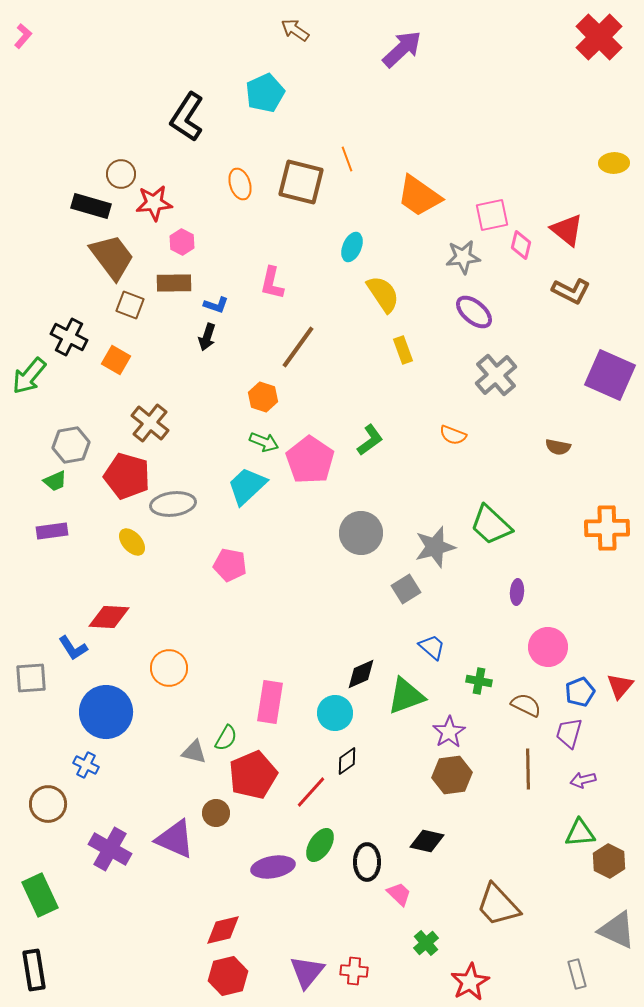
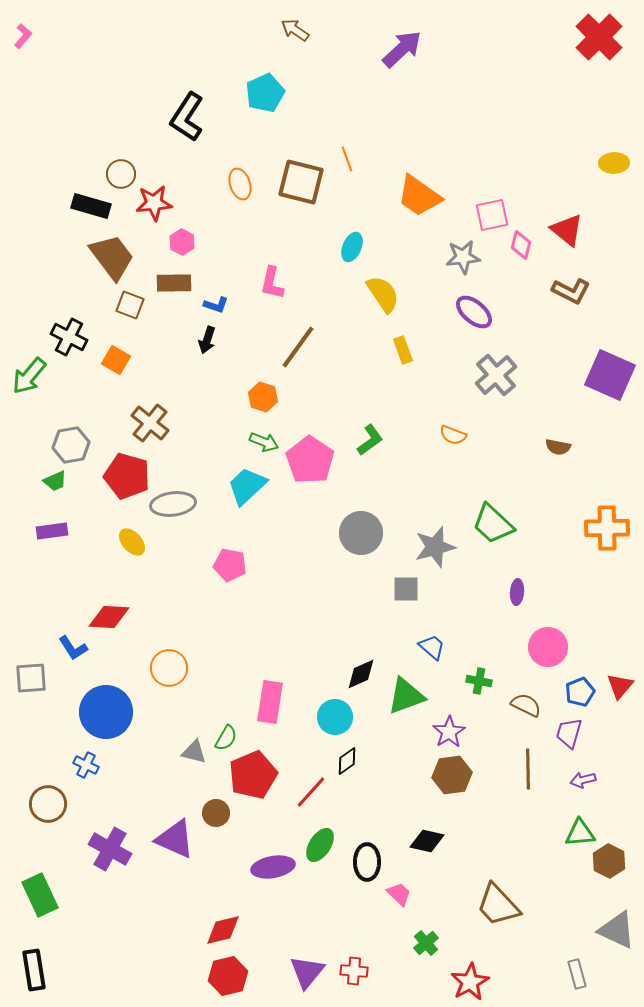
black arrow at (207, 337): moved 3 px down
green trapezoid at (491, 525): moved 2 px right, 1 px up
gray square at (406, 589): rotated 32 degrees clockwise
cyan circle at (335, 713): moved 4 px down
